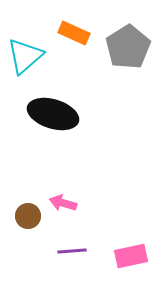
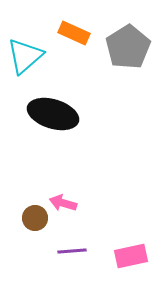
brown circle: moved 7 px right, 2 px down
